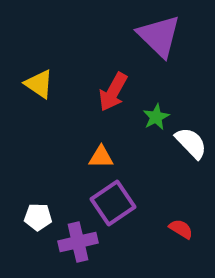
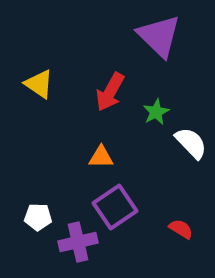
red arrow: moved 3 px left
green star: moved 5 px up
purple square: moved 2 px right, 4 px down
